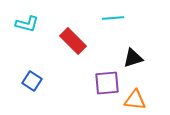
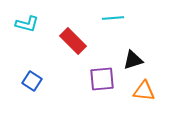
black triangle: moved 2 px down
purple square: moved 5 px left, 4 px up
orange triangle: moved 9 px right, 9 px up
